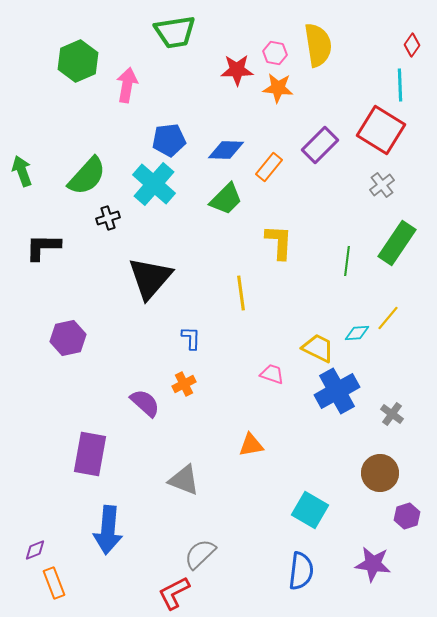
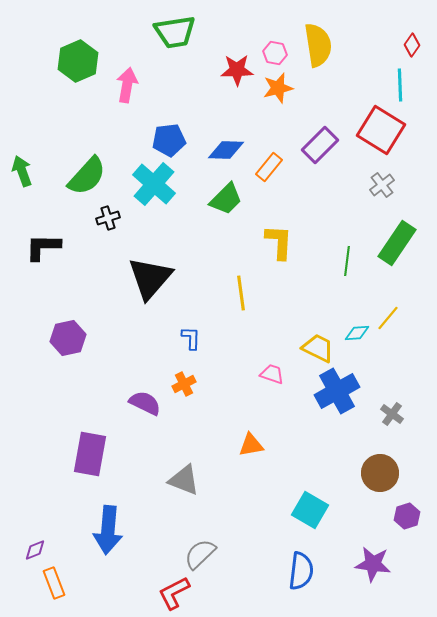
orange star at (278, 88): rotated 20 degrees counterclockwise
purple semicircle at (145, 403): rotated 16 degrees counterclockwise
